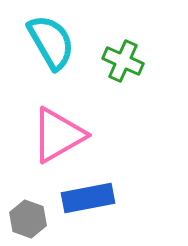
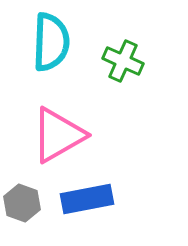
cyan semicircle: rotated 32 degrees clockwise
blue rectangle: moved 1 px left, 1 px down
gray hexagon: moved 6 px left, 16 px up
